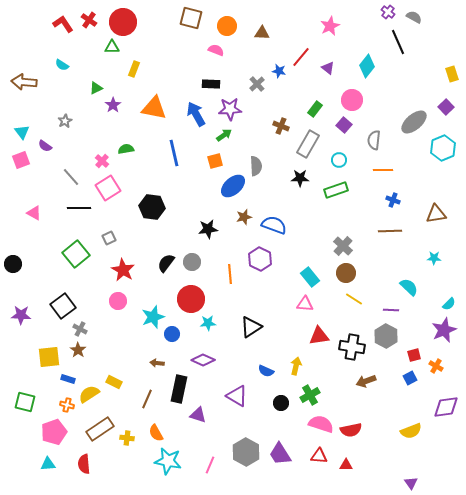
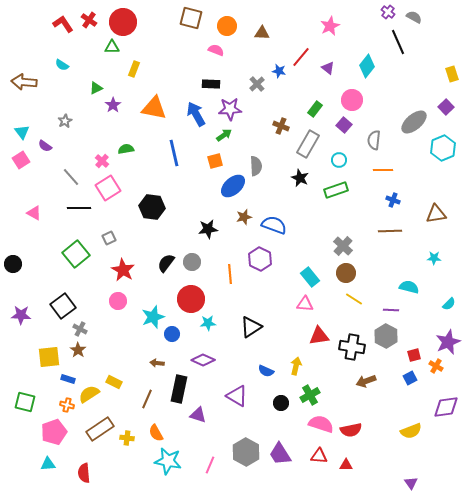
pink square at (21, 160): rotated 12 degrees counterclockwise
black star at (300, 178): rotated 24 degrees clockwise
cyan semicircle at (409, 287): rotated 30 degrees counterclockwise
purple star at (444, 330): moved 4 px right, 12 px down
red semicircle at (84, 464): moved 9 px down
